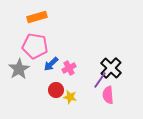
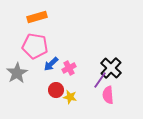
gray star: moved 2 px left, 4 px down
